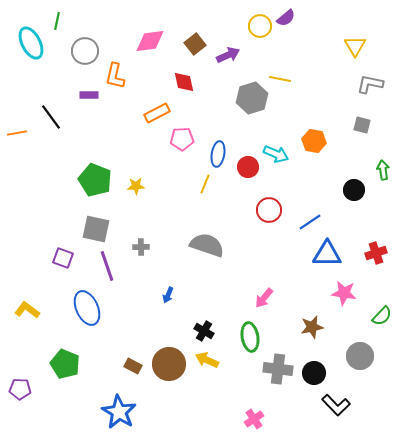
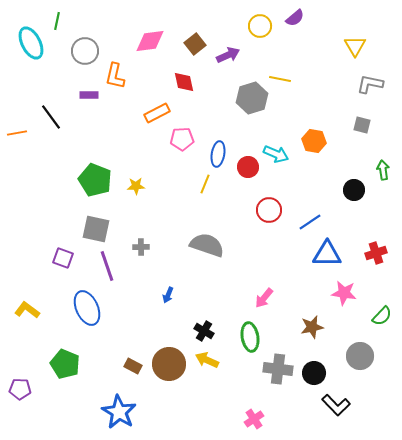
purple semicircle at (286, 18): moved 9 px right
